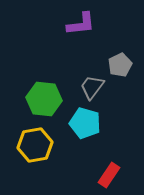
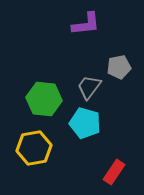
purple L-shape: moved 5 px right
gray pentagon: moved 1 px left, 2 px down; rotated 15 degrees clockwise
gray trapezoid: moved 3 px left
yellow hexagon: moved 1 px left, 3 px down
red rectangle: moved 5 px right, 3 px up
